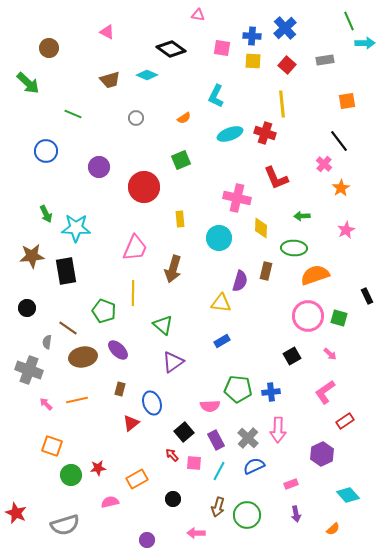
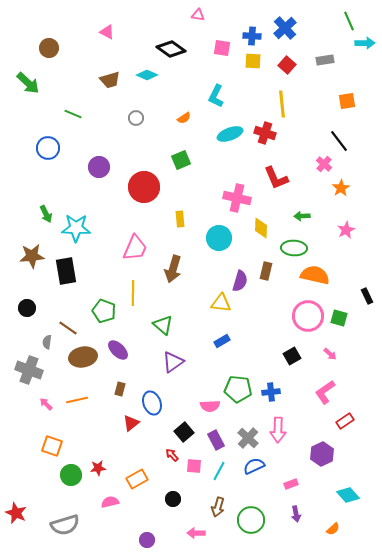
blue circle at (46, 151): moved 2 px right, 3 px up
orange semicircle at (315, 275): rotated 32 degrees clockwise
pink square at (194, 463): moved 3 px down
green circle at (247, 515): moved 4 px right, 5 px down
